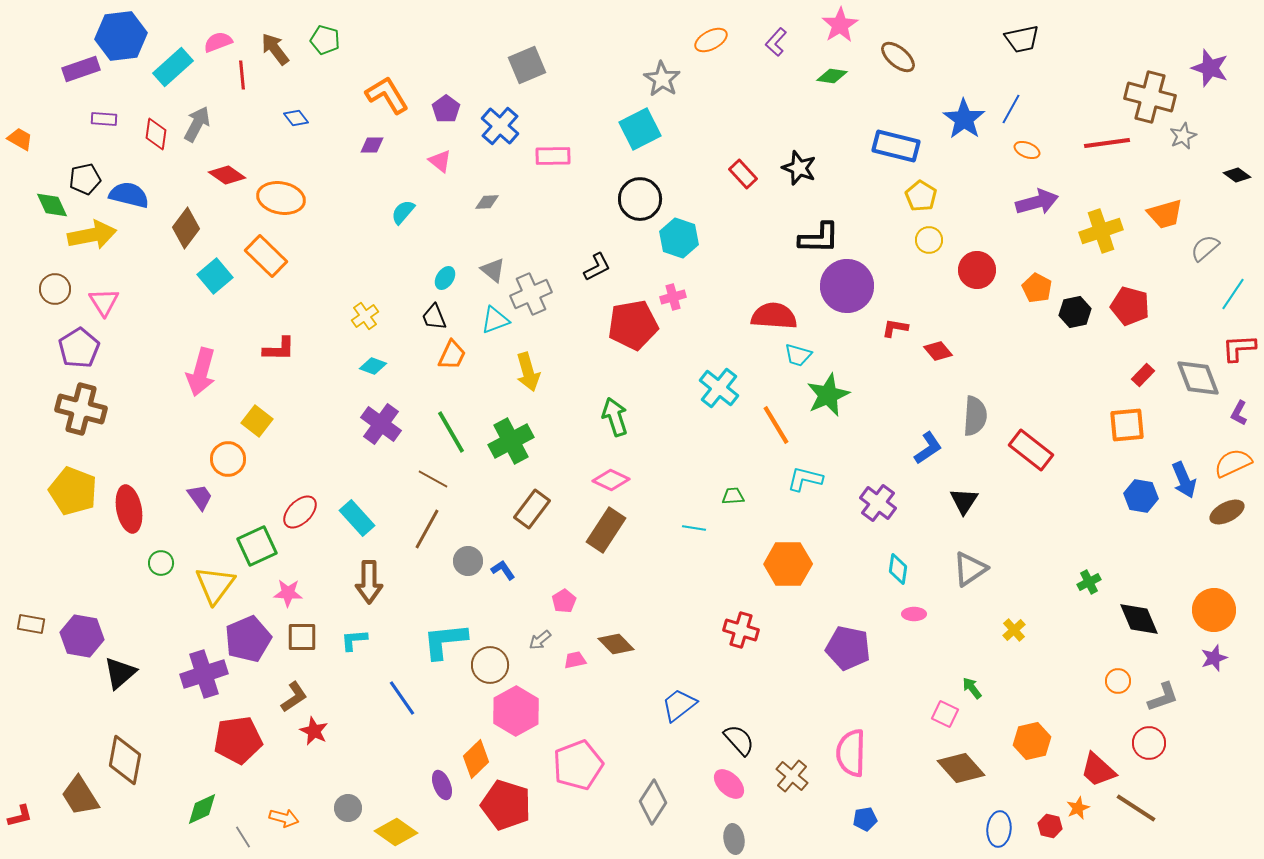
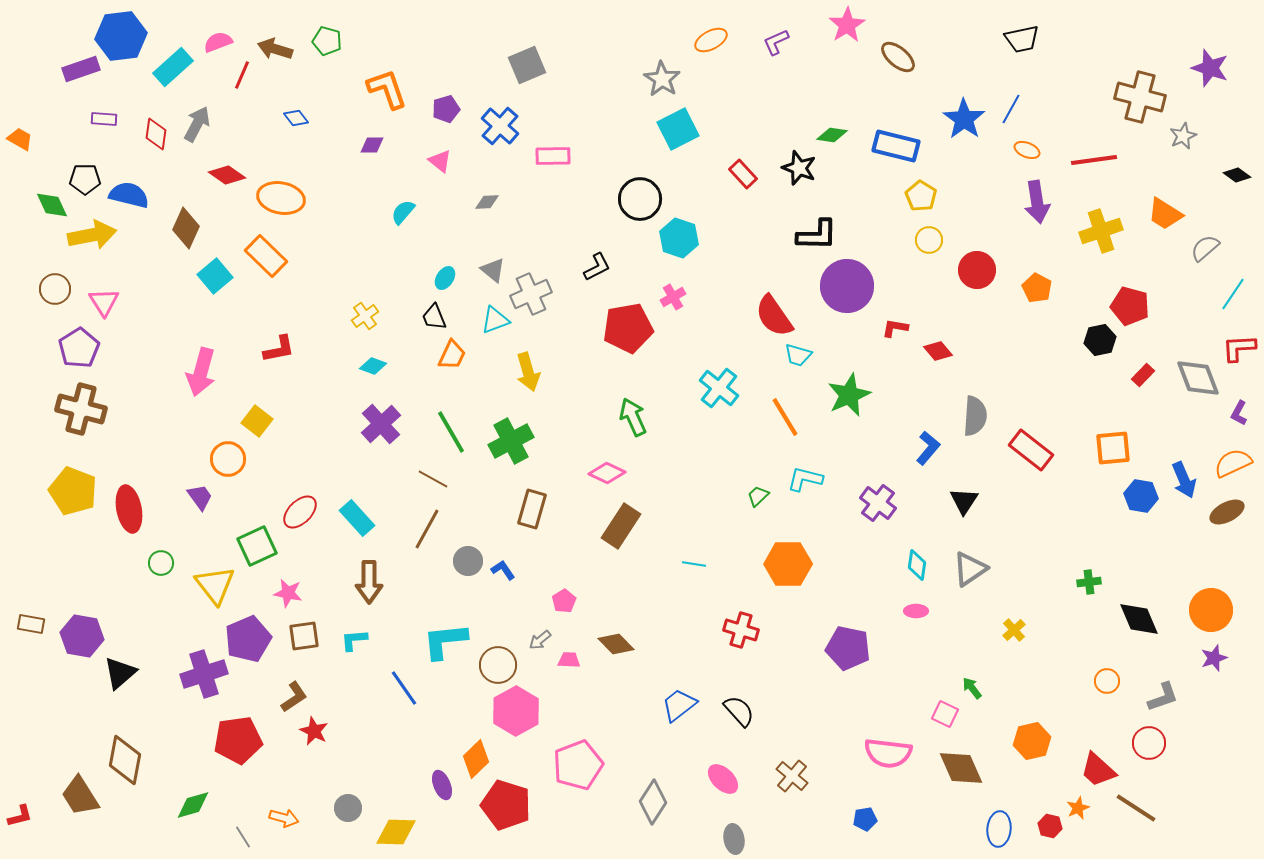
pink star at (840, 25): moved 7 px right
green pentagon at (325, 40): moved 2 px right, 1 px down
purple L-shape at (776, 42): rotated 24 degrees clockwise
brown arrow at (275, 49): rotated 36 degrees counterclockwise
red line at (242, 75): rotated 28 degrees clockwise
green diamond at (832, 76): moved 59 px down
orange L-shape at (387, 95): moved 6 px up; rotated 12 degrees clockwise
brown cross at (1150, 97): moved 10 px left
purple pentagon at (446, 109): rotated 20 degrees clockwise
cyan square at (640, 129): moved 38 px right
red line at (1107, 143): moved 13 px left, 17 px down
black pentagon at (85, 179): rotated 12 degrees clockwise
purple arrow at (1037, 202): rotated 96 degrees clockwise
orange trapezoid at (1165, 214): rotated 48 degrees clockwise
brown diamond at (186, 228): rotated 12 degrees counterclockwise
black L-shape at (819, 238): moved 2 px left, 3 px up
pink cross at (673, 297): rotated 15 degrees counterclockwise
black hexagon at (1075, 312): moved 25 px right, 28 px down
red semicircle at (774, 316): rotated 129 degrees counterclockwise
red pentagon at (633, 325): moved 5 px left, 3 px down
red L-shape at (279, 349): rotated 12 degrees counterclockwise
green star at (828, 395): moved 21 px right
green arrow at (615, 417): moved 18 px right; rotated 6 degrees counterclockwise
purple cross at (381, 424): rotated 12 degrees clockwise
orange line at (776, 425): moved 9 px right, 8 px up
orange square at (1127, 425): moved 14 px left, 23 px down
blue L-shape at (928, 448): rotated 16 degrees counterclockwise
pink diamond at (611, 480): moved 4 px left, 7 px up
green trapezoid at (733, 496): moved 25 px right; rotated 40 degrees counterclockwise
brown rectangle at (532, 509): rotated 21 degrees counterclockwise
cyan line at (694, 528): moved 36 px down
brown rectangle at (606, 530): moved 15 px right, 4 px up
cyan diamond at (898, 569): moved 19 px right, 4 px up
green cross at (1089, 582): rotated 20 degrees clockwise
yellow triangle at (215, 585): rotated 15 degrees counterclockwise
pink star at (288, 593): rotated 8 degrees clockwise
orange circle at (1214, 610): moved 3 px left
pink ellipse at (914, 614): moved 2 px right, 3 px up
brown square at (302, 637): moved 2 px right, 1 px up; rotated 8 degrees counterclockwise
pink trapezoid at (575, 660): moved 6 px left; rotated 15 degrees clockwise
brown circle at (490, 665): moved 8 px right
orange circle at (1118, 681): moved 11 px left
blue line at (402, 698): moved 2 px right, 10 px up
black semicircle at (739, 740): moved 29 px up
pink semicircle at (851, 753): moved 37 px right; rotated 84 degrees counterclockwise
brown diamond at (961, 768): rotated 18 degrees clockwise
pink ellipse at (729, 784): moved 6 px left, 5 px up
green diamond at (202, 809): moved 9 px left, 4 px up; rotated 9 degrees clockwise
yellow diamond at (396, 832): rotated 33 degrees counterclockwise
